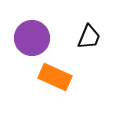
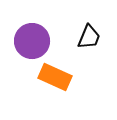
purple circle: moved 3 px down
